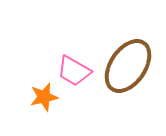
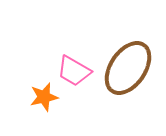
brown ellipse: moved 2 px down
